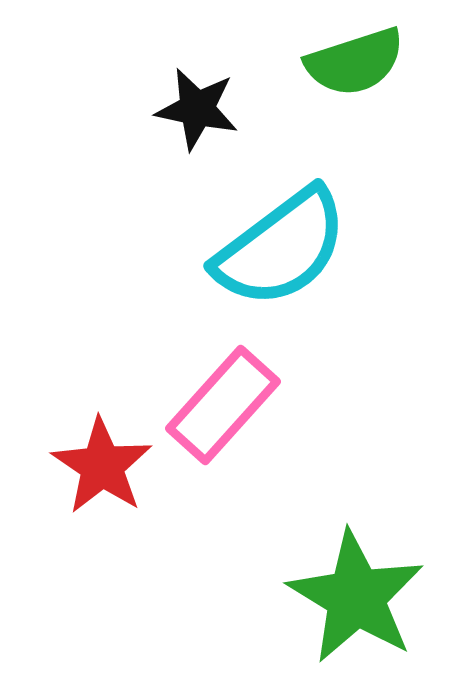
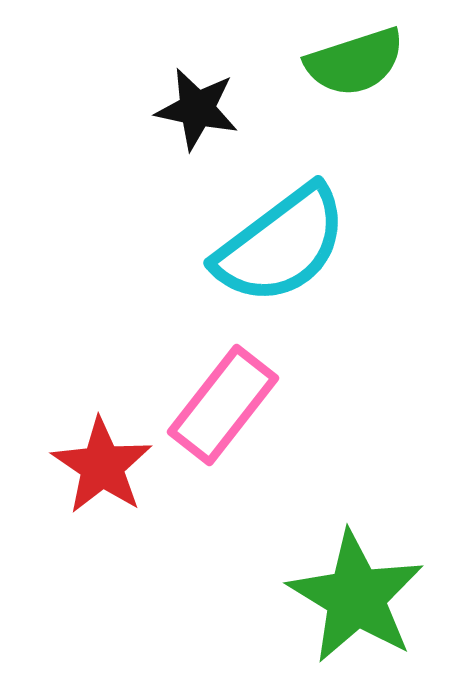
cyan semicircle: moved 3 px up
pink rectangle: rotated 4 degrees counterclockwise
